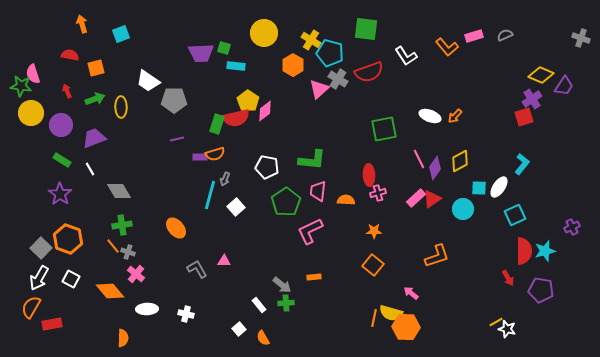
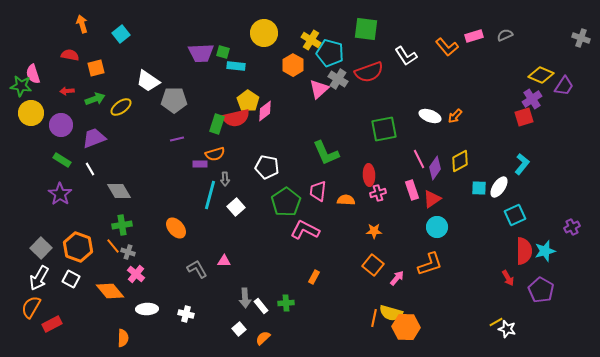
cyan square at (121, 34): rotated 18 degrees counterclockwise
green square at (224, 48): moved 1 px left, 4 px down
red arrow at (67, 91): rotated 72 degrees counterclockwise
yellow ellipse at (121, 107): rotated 55 degrees clockwise
purple rectangle at (200, 157): moved 7 px down
green L-shape at (312, 160): moved 14 px right, 7 px up; rotated 60 degrees clockwise
gray arrow at (225, 179): rotated 24 degrees counterclockwise
pink rectangle at (416, 198): moved 4 px left, 8 px up; rotated 66 degrees counterclockwise
cyan circle at (463, 209): moved 26 px left, 18 px down
pink L-shape at (310, 231): moved 5 px left, 1 px up; rotated 52 degrees clockwise
orange hexagon at (68, 239): moved 10 px right, 8 px down
orange L-shape at (437, 256): moved 7 px left, 8 px down
orange rectangle at (314, 277): rotated 56 degrees counterclockwise
gray arrow at (282, 285): moved 37 px left, 13 px down; rotated 48 degrees clockwise
purple pentagon at (541, 290): rotated 20 degrees clockwise
pink arrow at (411, 293): moved 14 px left, 15 px up; rotated 91 degrees clockwise
white rectangle at (259, 305): moved 2 px right, 1 px down
red rectangle at (52, 324): rotated 18 degrees counterclockwise
orange semicircle at (263, 338): rotated 77 degrees clockwise
